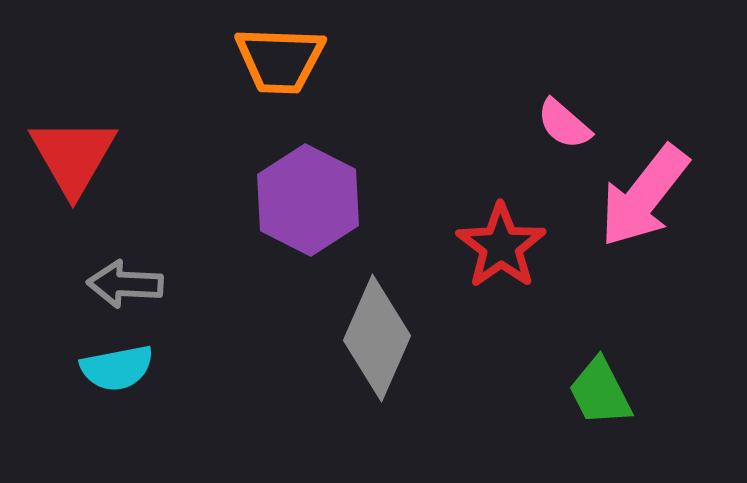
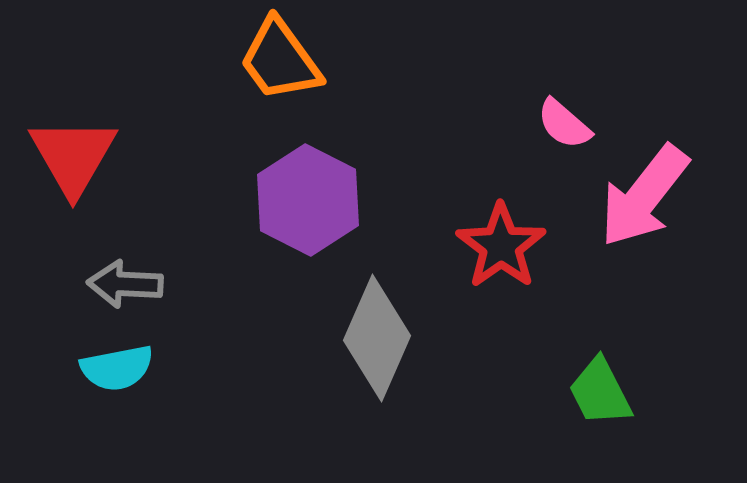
orange trapezoid: rotated 52 degrees clockwise
